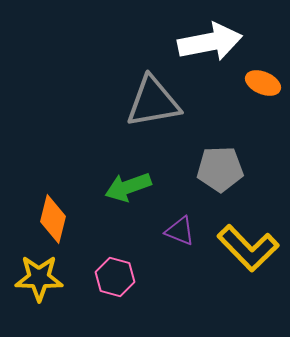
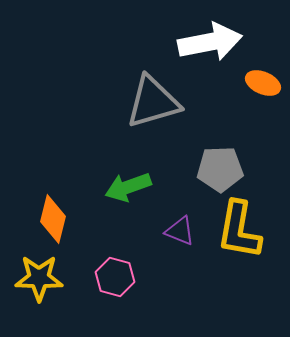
gray triangle: rotated 6 degrees counterclockwise
yellow L-shape: moved 9 px left, 18 px up; rotated 54 degrees clockwise
